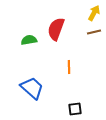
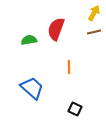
black square: rotated 32 degrees clockwise
